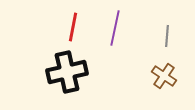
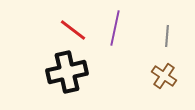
red line: moved 3 px down; rotated 64 degrees counterclockwise
